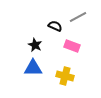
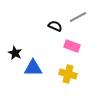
black star: moved 20 px left, 8 px down
yellow cross: moved 3 px right, 2 px up
